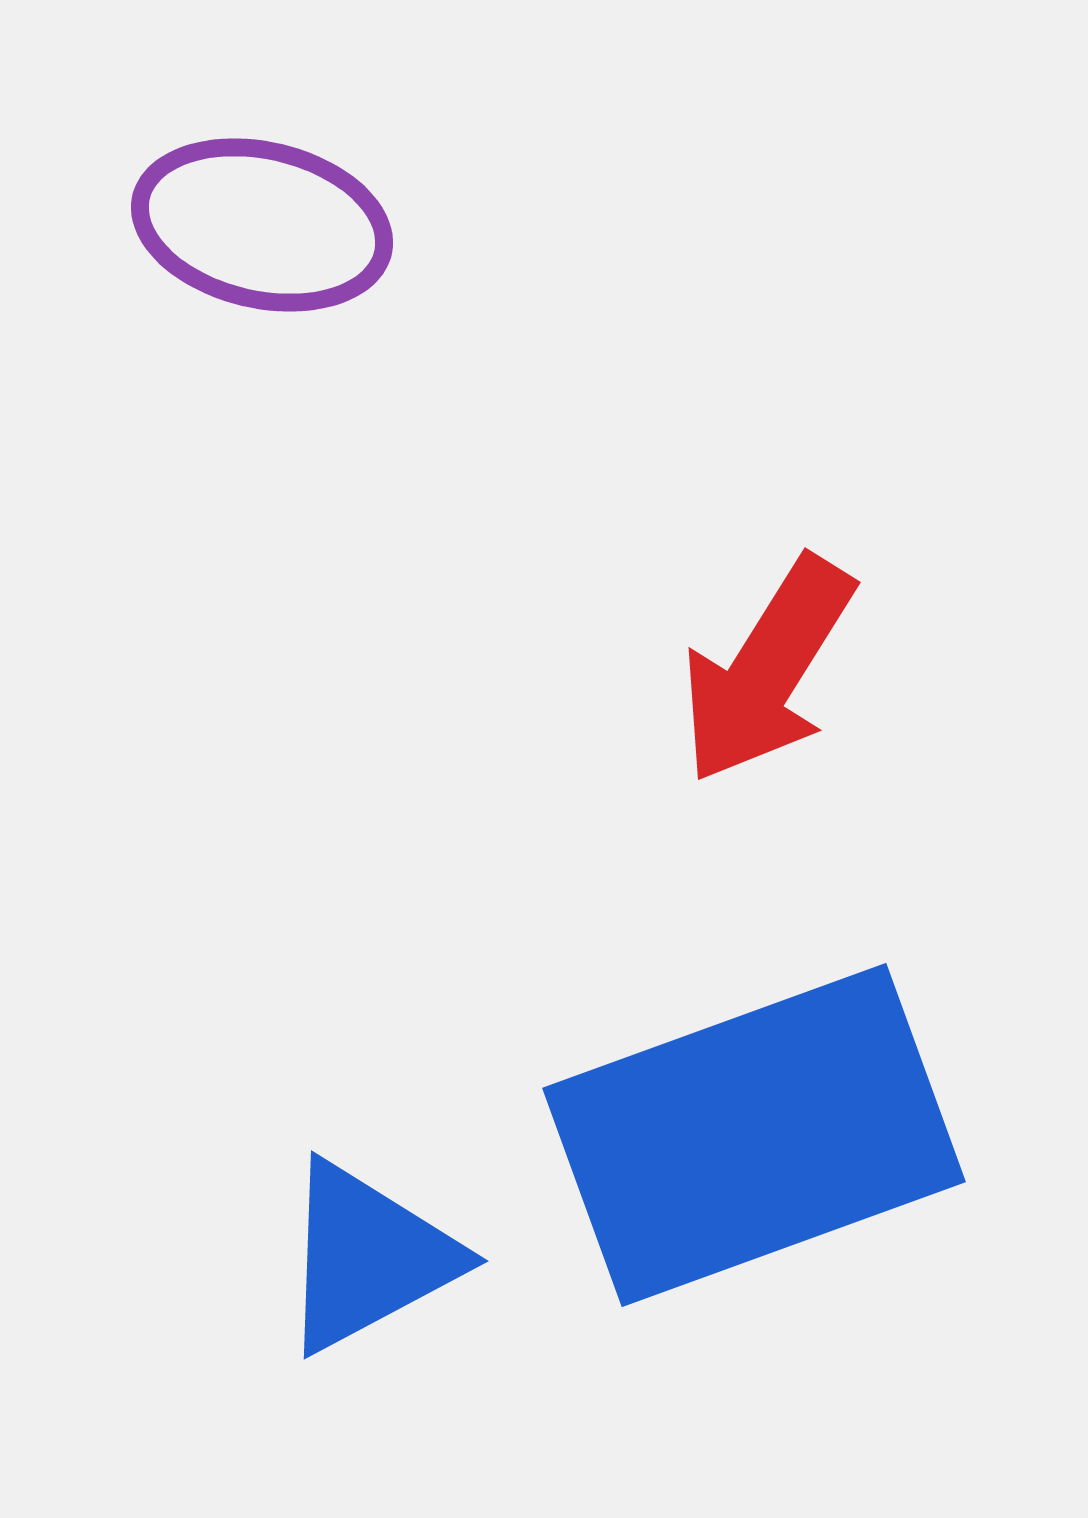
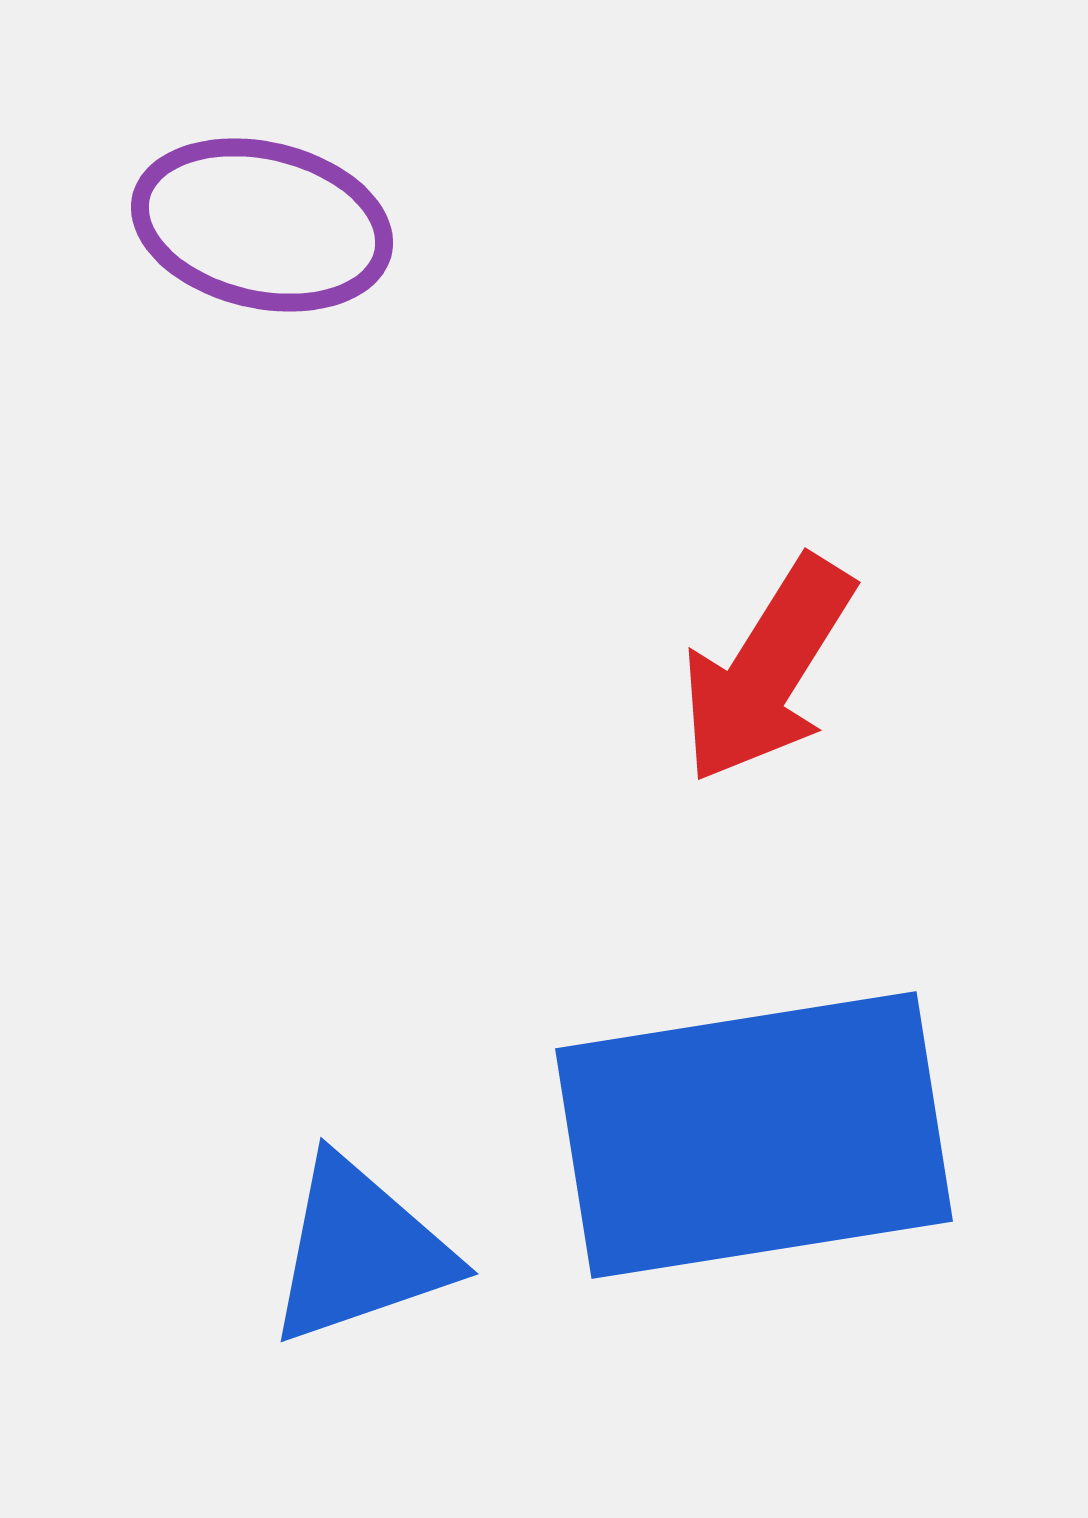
blue rectangle: rotated 11 degrees clockwise
blue triangle: moved 8 px left, 6 px up; rotated 9 degrees clockwise
